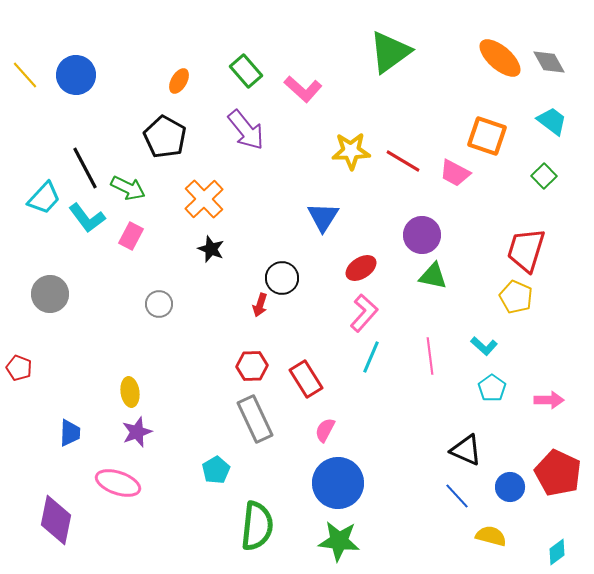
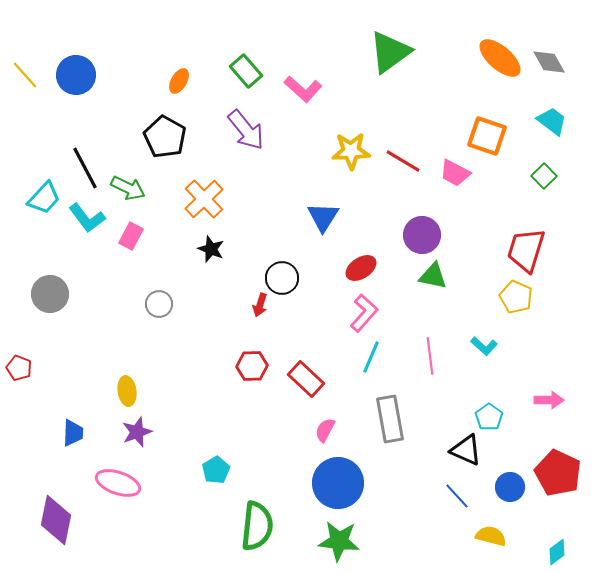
red rectangle at (306, 379): rotated 15 degrees counterclockwise
cyan pentagon at (492, 388): moved 3 px left, 29 px down
yellow ellipse at (130, 392): moved 3 px left, 1 px up
gray rectangle at (255, 419): moved 135 px right; rotated 15 degrees clockwise
blue trapezoid at (70, 433): moved 3 px right
